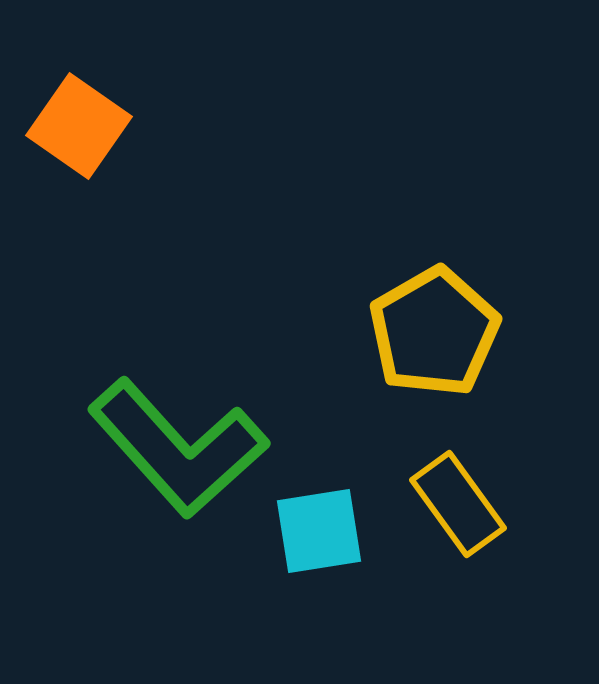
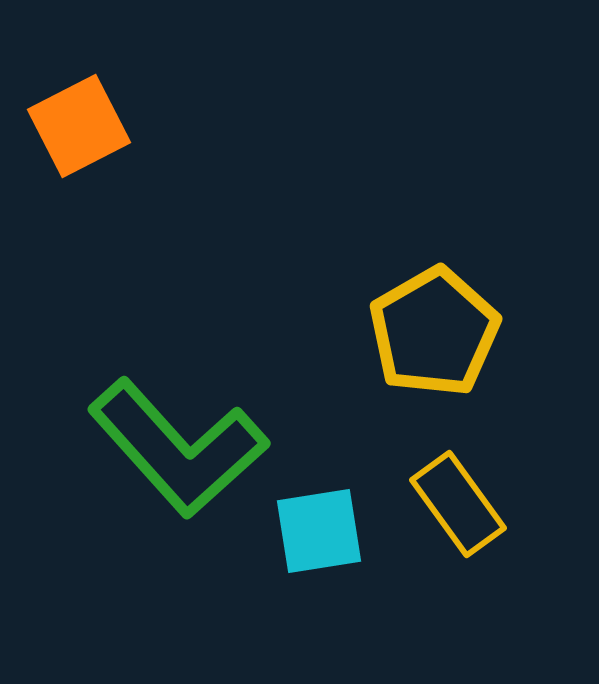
orange square: rotated 28 degrees clockwise
